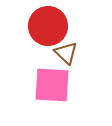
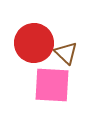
red circle: moved 14 px left, 17 px down
